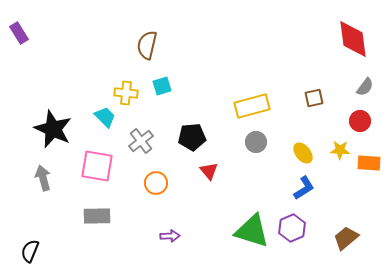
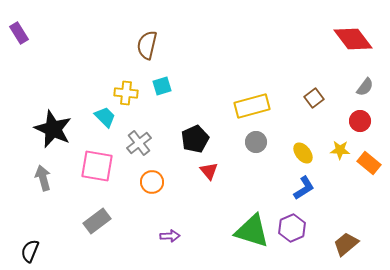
red diamond: rotated 30 degrees counterclockwise
brown square: rotated 24 degrees counterclockwise
black pentagon: moved 3 px right, 2 px down; rotated 20 degrees counterclockwise
gray cross: moved 2 px left, 2 px down
orange rectangle: rotated 35 degrees clockwise
orange circle: moved 4 px left, 1 px up
gray rectangle: moved 5 px down; rotated 36 degrees counterclockwise
brown trapezoid: moved 6 px down
